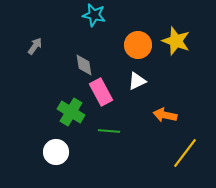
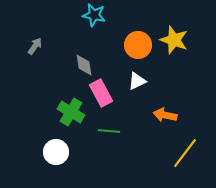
yellow star: moved 2 px left, 1 px up
pink rectangle: moved 1 px down
